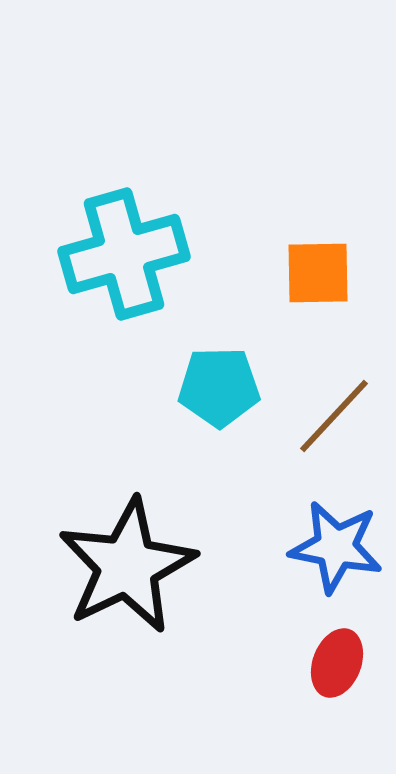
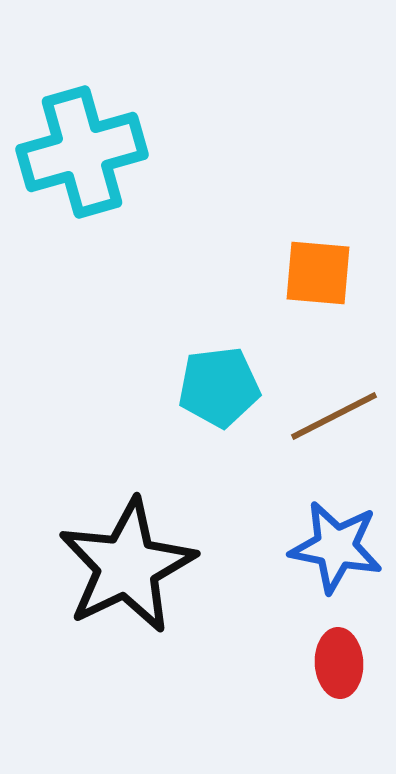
cyan cross: moved 42 px left, 102 px up
orange square: rotated 6 degrees clockwise
cyan pentagon: rotated 6 degrees counterclockwise
brown line: rotated 20 degrees clockwise
red ellipse: moved 2 px right; rotated 24 degrees counterclockwise
